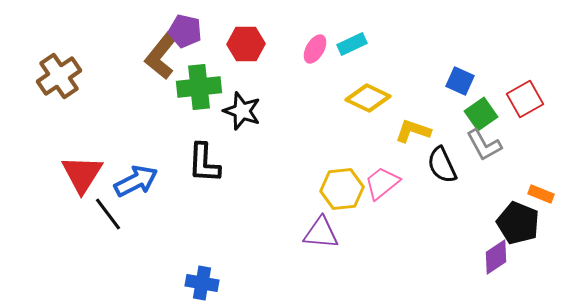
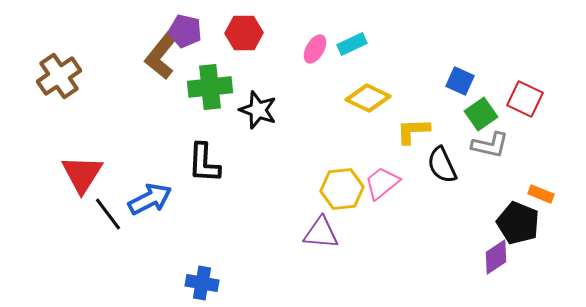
red hexagon: moved 2 px left, 11 px up
green cross: moved 11 px right
red square: rotated 36 degrees counterclockwise
black star: moved 16 px right, 1 px up
yellow L-shape: rotated 21 degrees counterclockwise
gray L-shape: moved 6 px right; rotated 48 degrees counterclockwise
blue arrow: moved 14 px right, 18 px down
